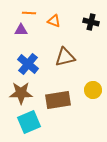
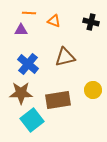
cyan square: moved 3 px right, 2 px up; rotated 15 degrees counterclockwise
